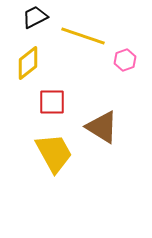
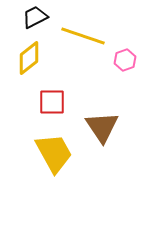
yellow diamond: moved 1 px right, 5 px up
brown triangle: rotated 24 degrees clockwise
